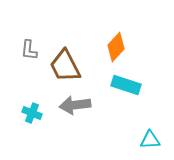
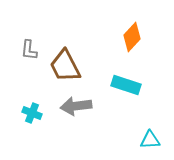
orange diamond: moved 16 px right, 10 px up
gray arrow: moved 1 px right, 1 px down
